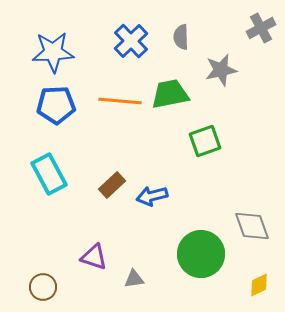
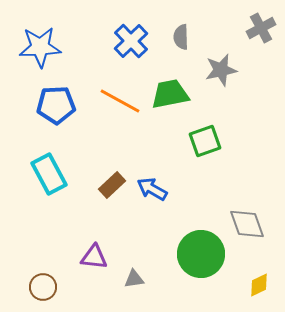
blue star: moved 13 px left, 5 px up
orange line: rotated 24 degrees clockwise
blue arrow: moved 7 px up; rotated 44 degrees clockwise
gray diamond: moved 5 px left, 2 px up
purple triangle: rotated 12 degrees counterclockwise
